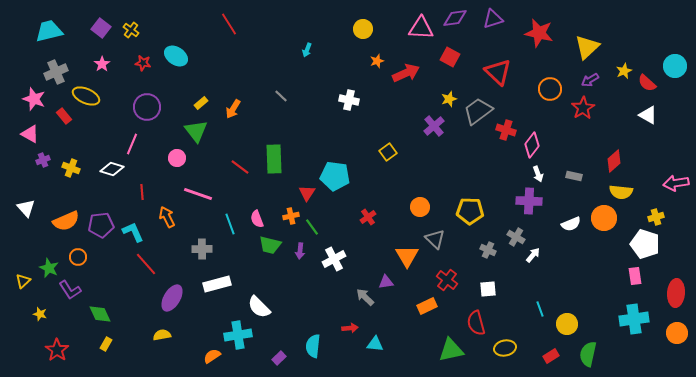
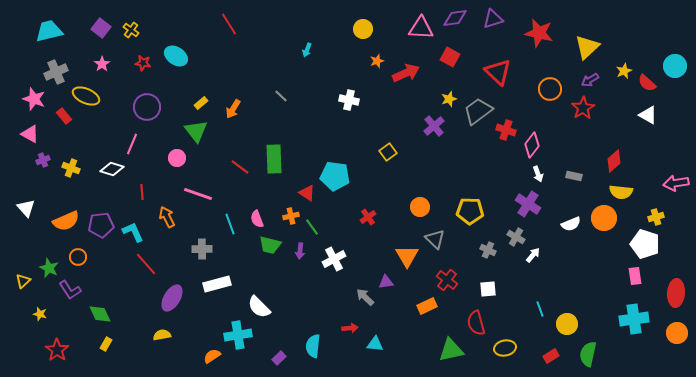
red triangle at (307, 193): rotated 30 degrees counterclockwise
purple cross at (529, 201): moved 1 px left, 3 px down; rotated 30 degrees clockwise
